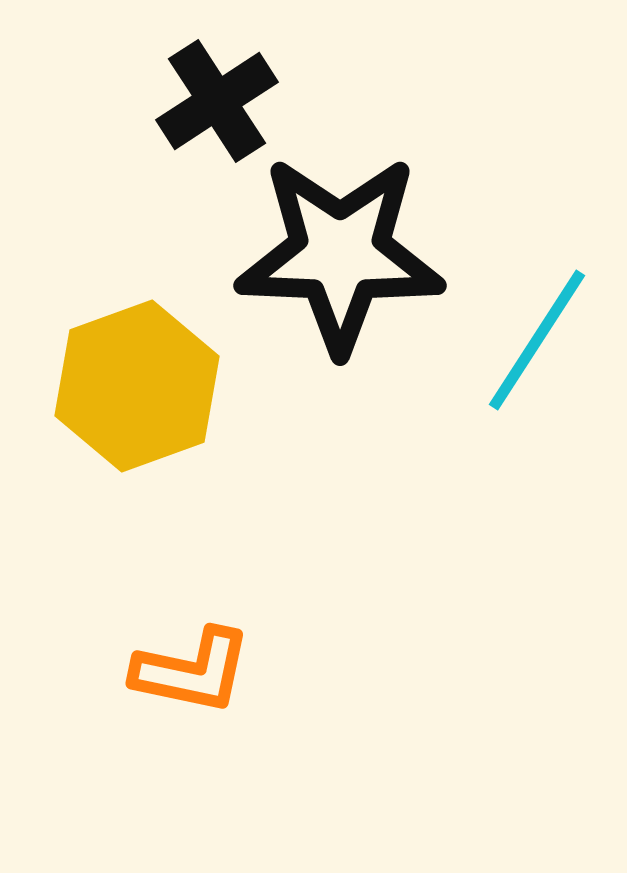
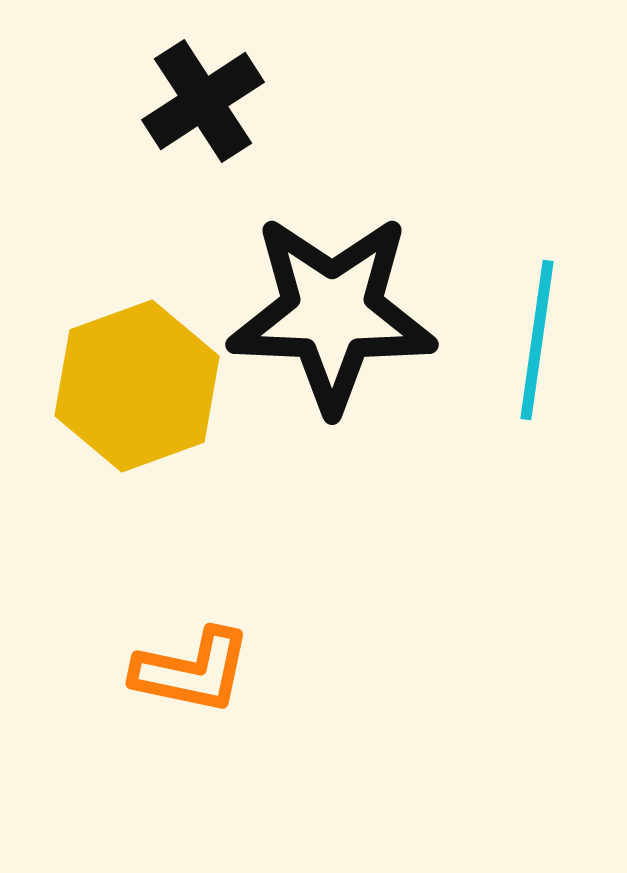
black cross: moved 14 px left
black star: moved 8 px left, 59 px down
cyan line: rotated 25 degrees counterclockwise
